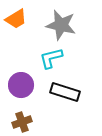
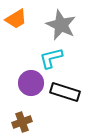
gray star: rotated 12 degrees clockwise
purple circle: moved 10 px right, 2 px up
